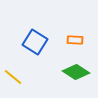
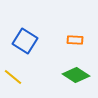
blue square: moved 10 px left, 1 px up
green diamond: moved 3 px down
